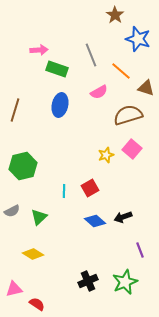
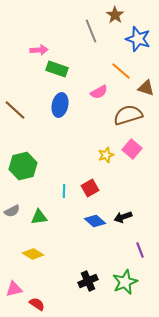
gray line: moved 24 px up
brown line: rotated 65 degrees counterclockwise
green triangle: rotated 36 degrees clockwise
